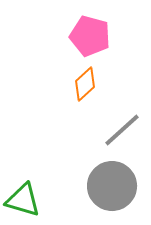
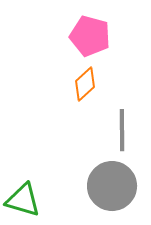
gray line: rotated 48 degrees counterclockwise
